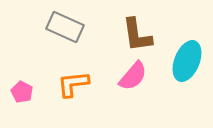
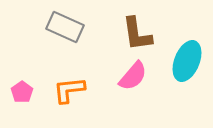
brown L-shape: moved 1 px up
orange L-shape: moved 4 px left, 6 px down
pink pentagon: rotated 10 degrees clockwise
